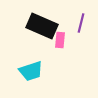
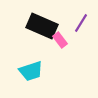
purple line: rotated 18 degrees clockwise
pink rectangle: rotated 42 degrees counterclockwise
